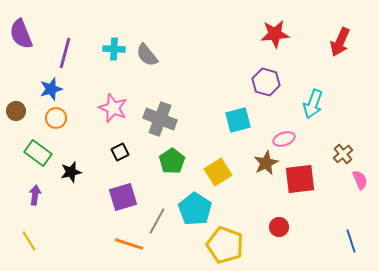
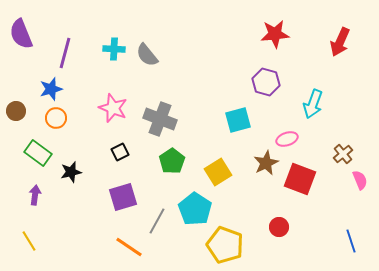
pink ellipse: moved 3 px right
red square: rotated 28 degrees clockwise
orange line: moved 3 px down; rotated 16 degrees clockwise
